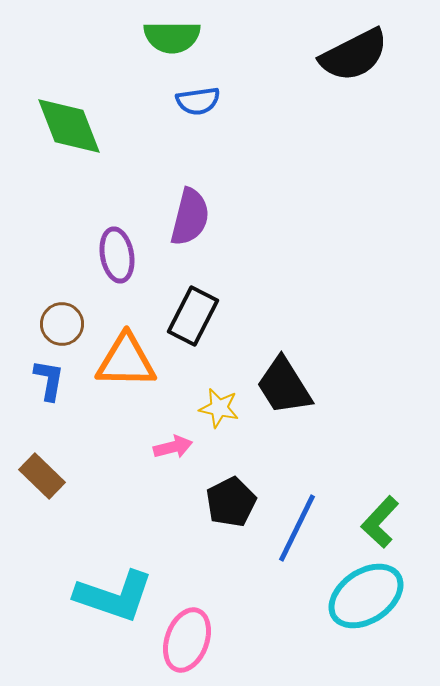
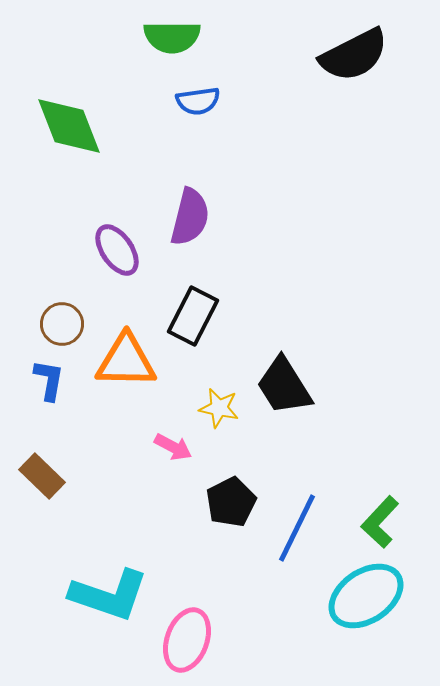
purple ellipse: moved 5 px up; rotated 24 degrees counterclockwise
pink arrow: rotated 42 degrees clockwise
cyan L-shape: moved 5 px left, 1 px up
